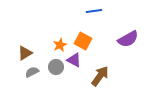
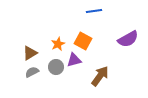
orange star: moved 2 px left, 1 px up
brown triangle: moved 5 px right
purple triangle: rotated 42 degrees counterclockwise
